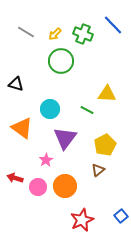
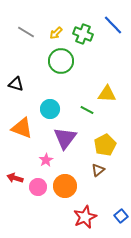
yellow arrow: moved 1 px right, 1 px up
orange triangle: rotated 15 degrees counterclockwise
red star: moved 3 px right, 3 px up
